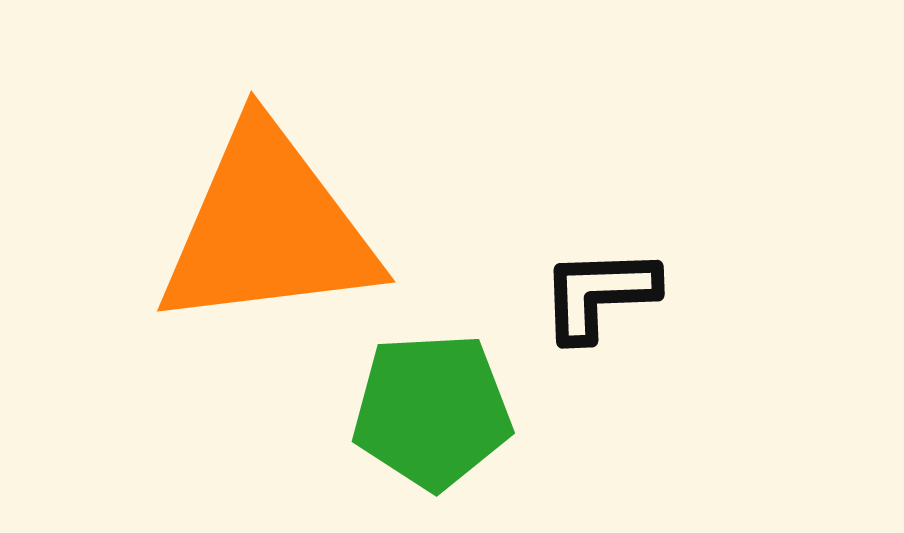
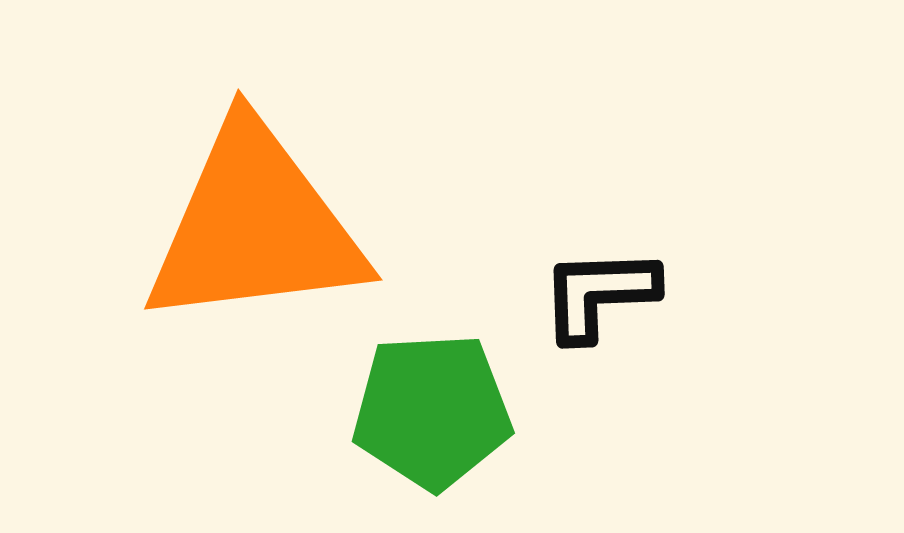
orange triangle: moved 13 px left, 2 px up
